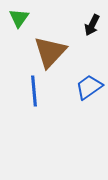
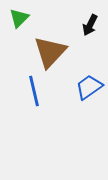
green triangle: rotated 10 degrees clockwise
black arrow: moved 2 px left
blue line: rotated 8 degrees counterclockwise
